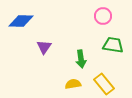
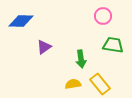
purple triangle: rotated 21 degrees clockwise
yellow rectangle: moved 4 px left
